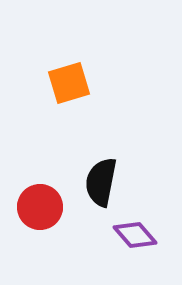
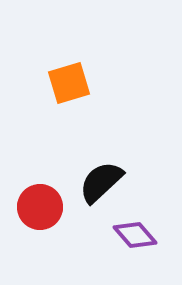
black semicircle: rotated 36 degrees clockwise
